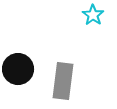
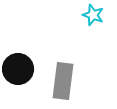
cyan star: rotated 15 degrees counterclockwise
